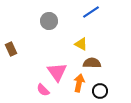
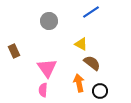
brown rectangle: moved 3 px right, 2 px down
brown semicircle: rotated 36 degrees clockwise
pink triangle: moved 10 px left, 4 px up
orange arrow: rotated 24 degrees counterclockwise
pink semicircle: rotated 48 degrees clockwise
